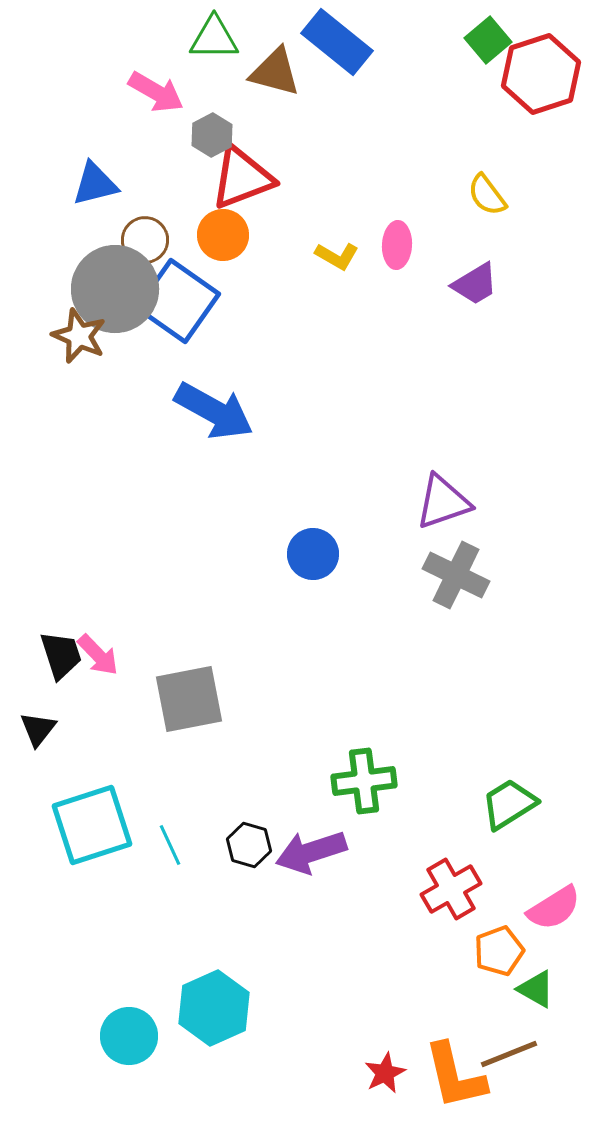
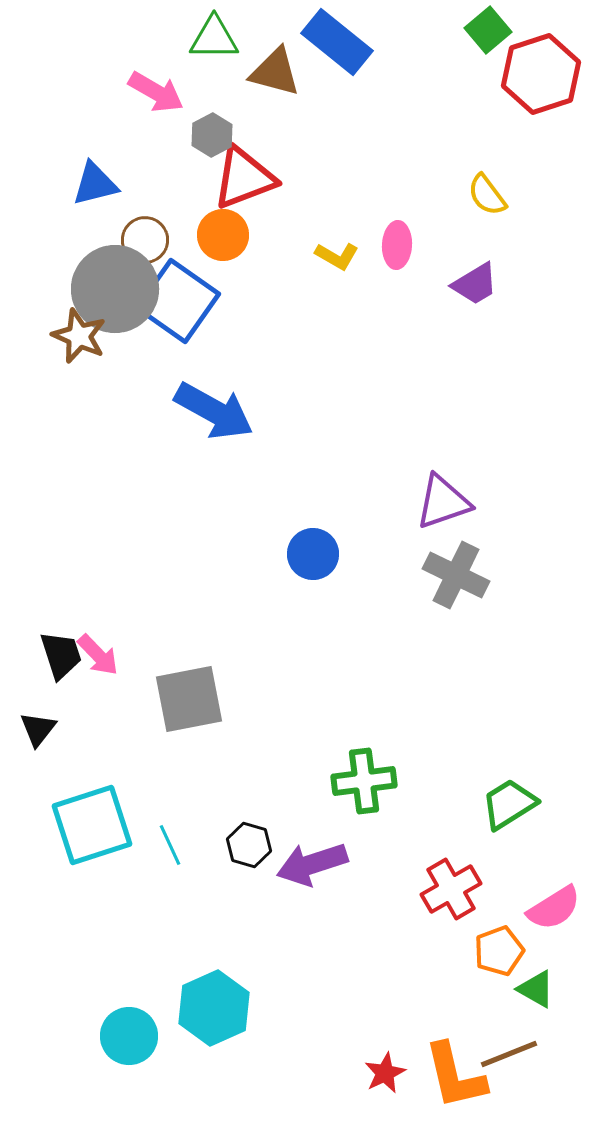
green square at (488, 40): moved 10 px up
red triangle at (242, 178): moved 2 px right
purple arrow at (311, 852): moved 1 px right, 12 px down
